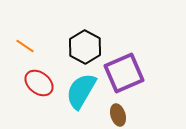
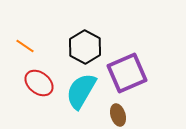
purple square: moved 3 px right
